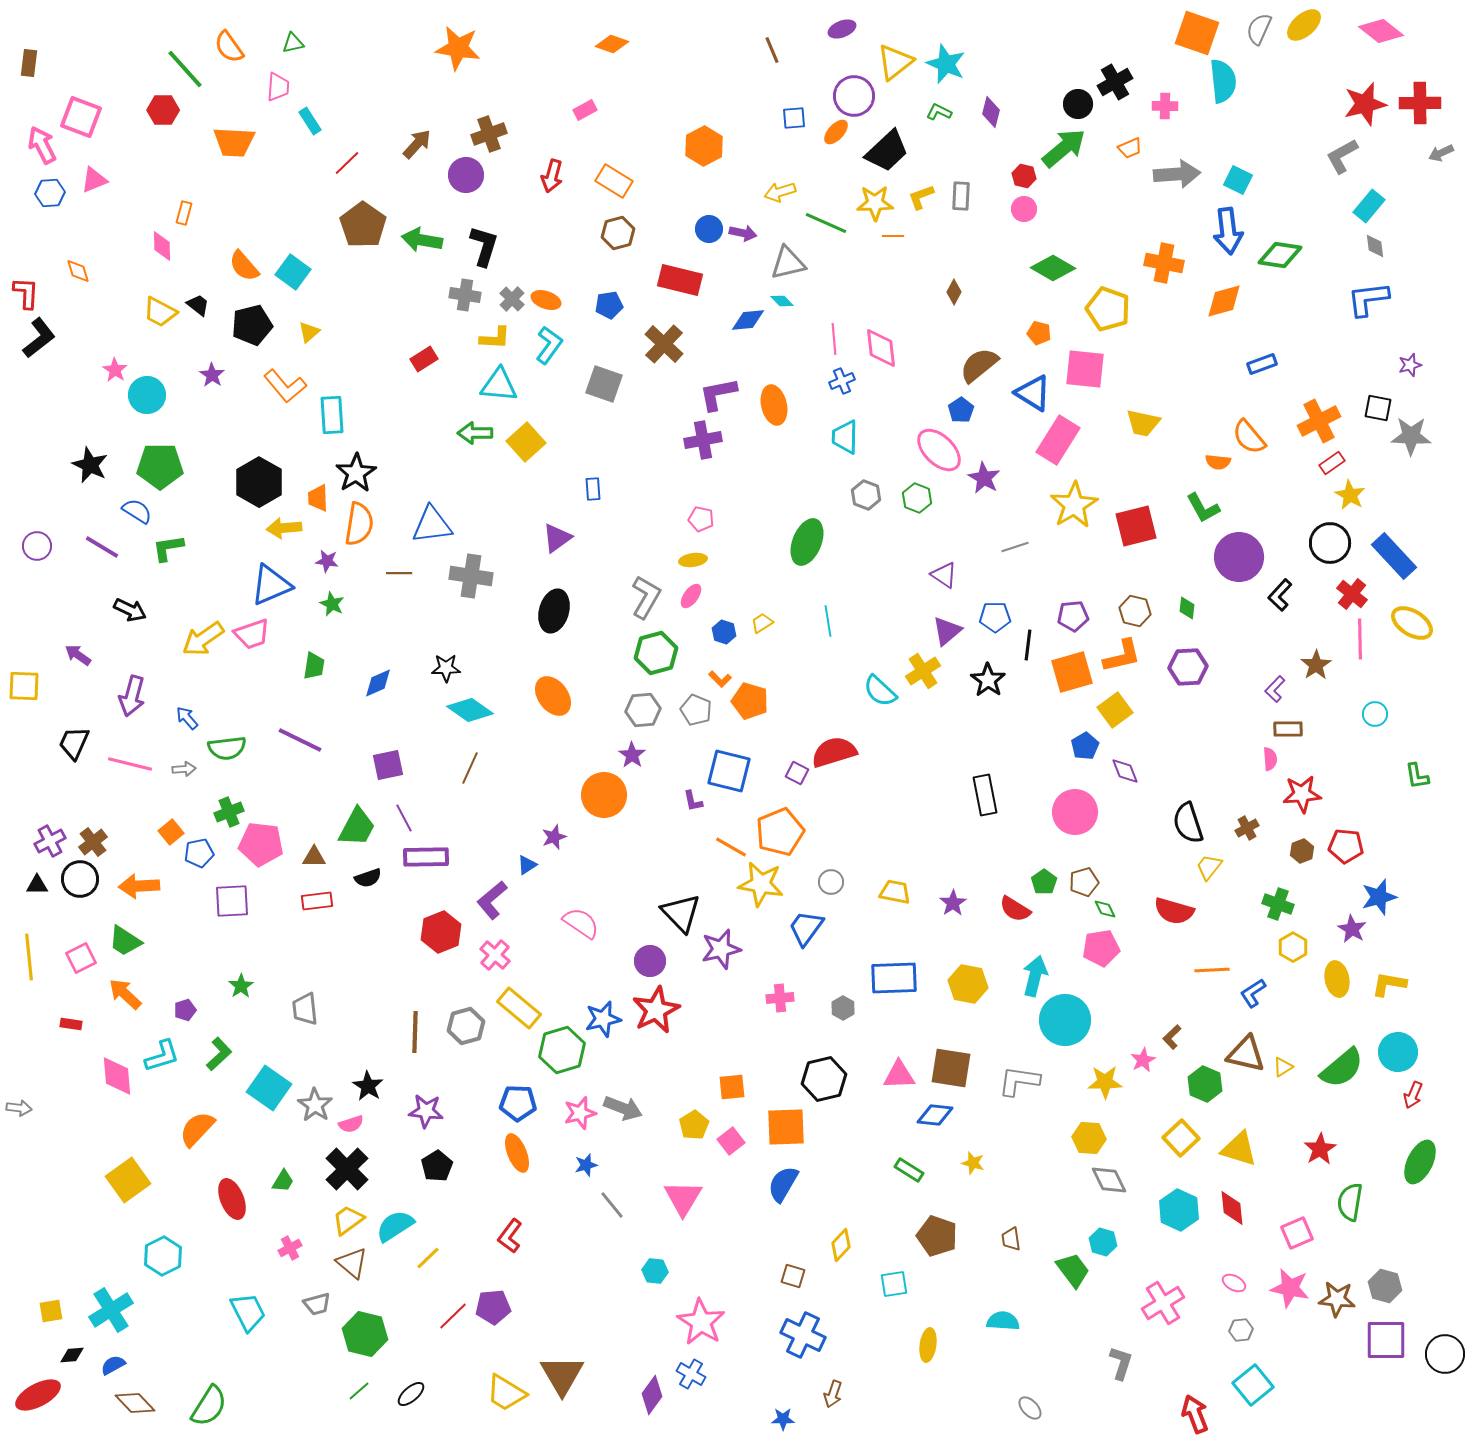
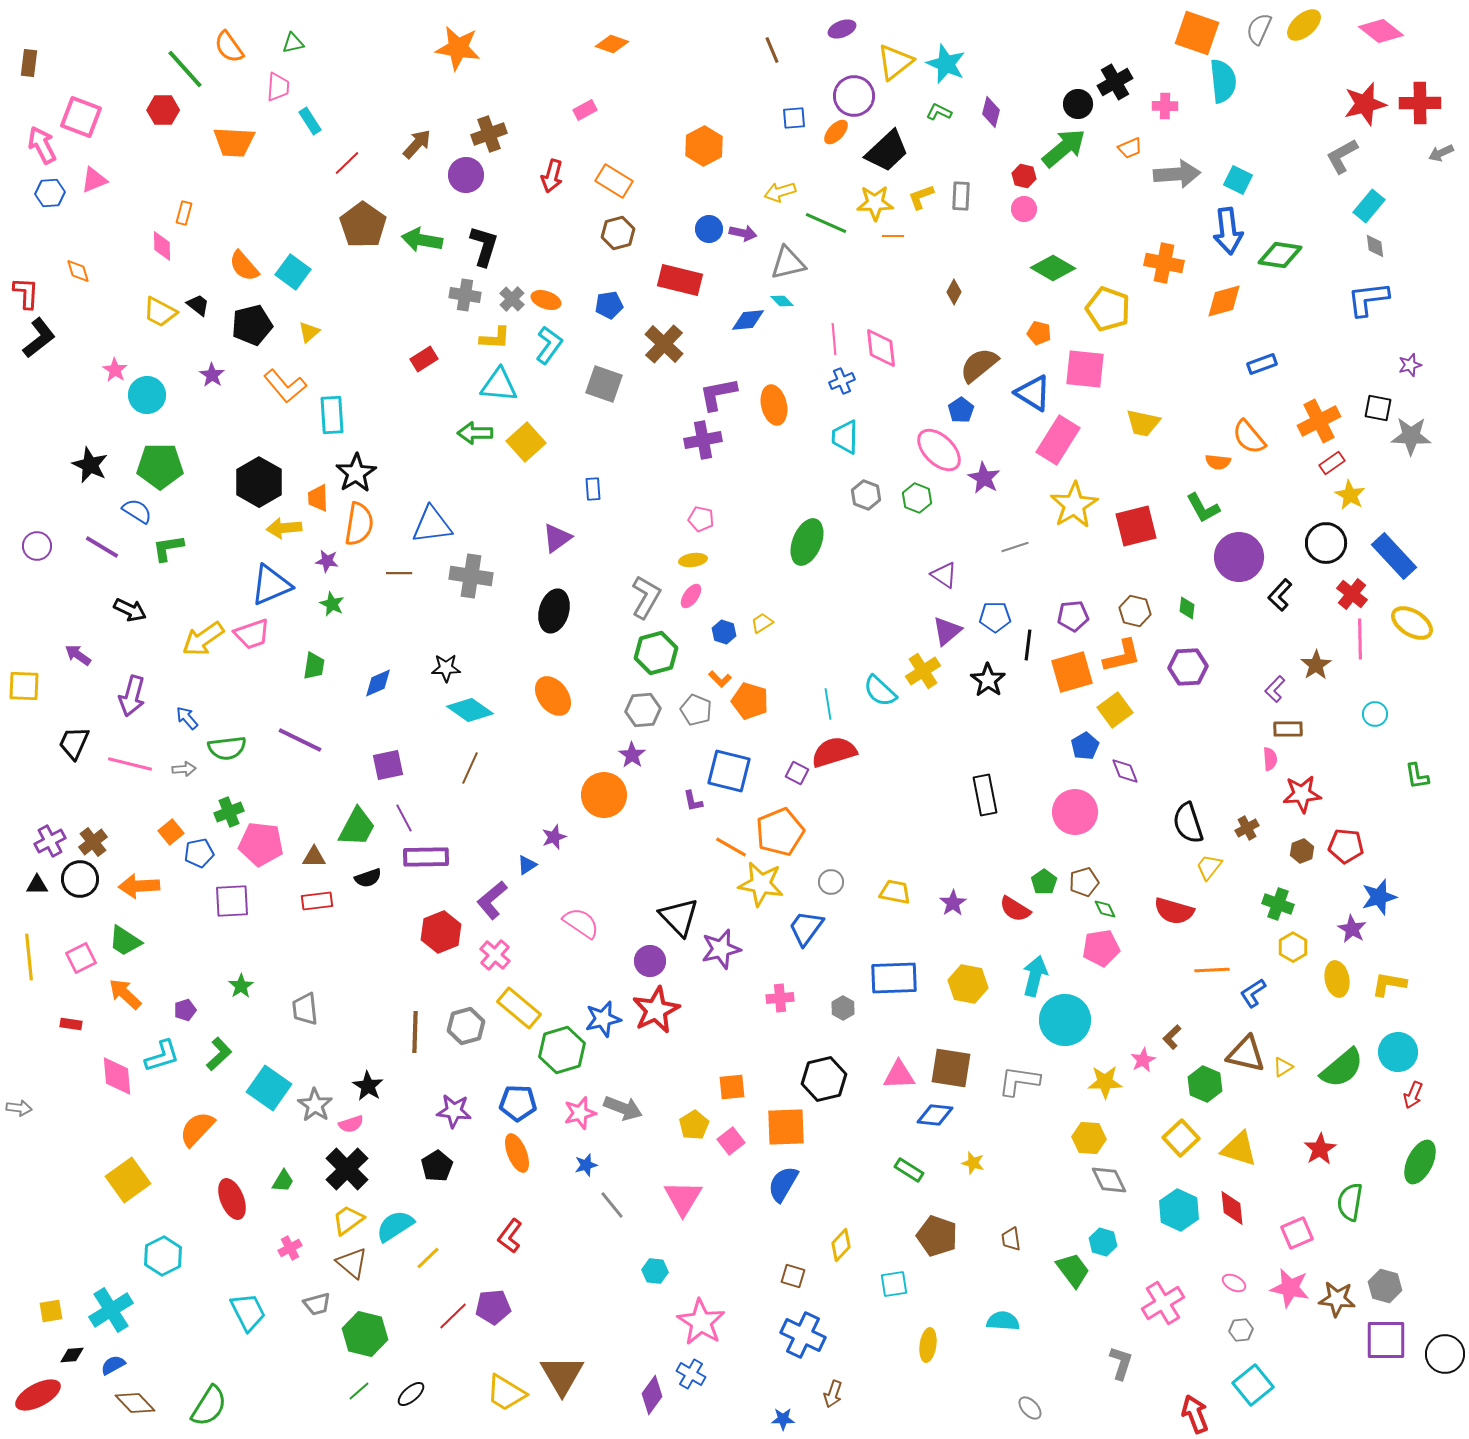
black circle at (1330, 543): moved 4 px left
cyan line at (828, 621): moved 83 px down
black triangle at (681, 913): moved 2 px left, 4 px down
purple star at (426, 1111): moved 28 px right
